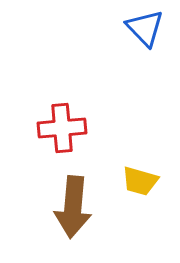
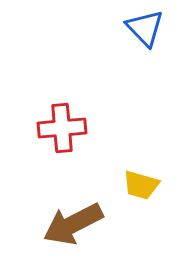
yellow trapezoid: moved 1 px right, 4 px down
brown arrow: moved 17 px down; rotated 58 degrees clockwise
